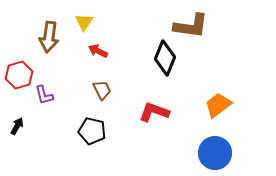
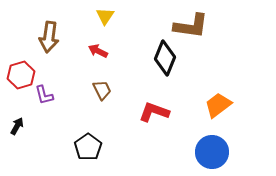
yellow triangle: moved 21 px right, 6 px up
red hexagon: moved 2 px right
black pentagon: moved 4 px left, 16 px down; rotated 24 degrees clockwise
blue circle: moved 3 px left, 1 px up
